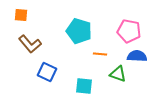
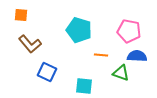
cyan pentagon: moved 1 px up
orange line: moved 1 px right, 1 px down
green triangle: moved 3 px right, 1 px up
